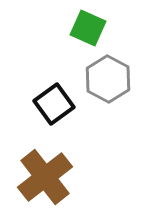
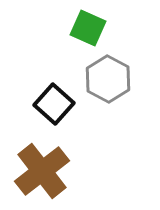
black square: rotated 12 degrees counterclockwise
brown cross: moved 3 px left, 6 px up
